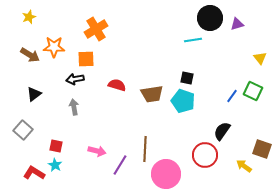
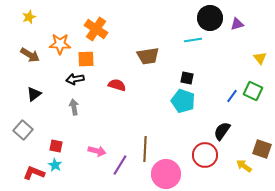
orange cross: rotated 25 degrees counterclockwise
orange star: moved 6 px right, 3 px up
brown trapezoid: moved 4 px left, 38 px up
red L-shape: rotated 10 degrees counterclockwise
